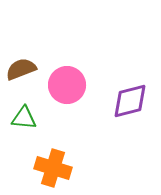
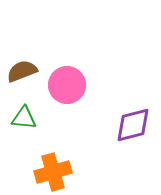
brown semicircle: moved 1 px right, 2 px down
purple diamond: moved 3 px right, 24 px down
orange cross: moved 4 px down; rotated 33 degrees counterclockwise
